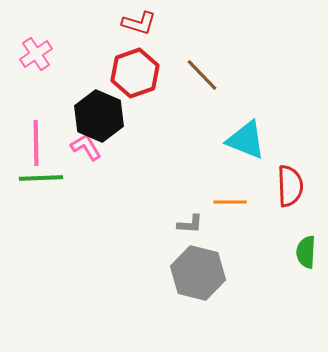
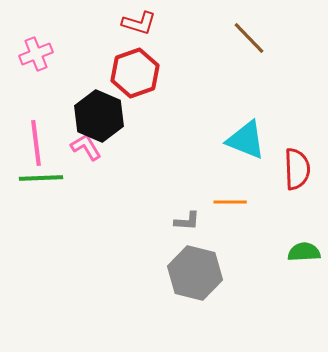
pink cross: rotated 12 degrees clockwise
brown line: moved 47 px right, 37 px up
pink line: rotated 6 degrees counterclockwise
red semicircle: moved 7 px right, 17 px up
gray L-shape: moved 3 px left, 3 px up
green semicircle: moved 2 px left; rotated 84 degrees clockwise
gray hexagon: moved 3 px left
